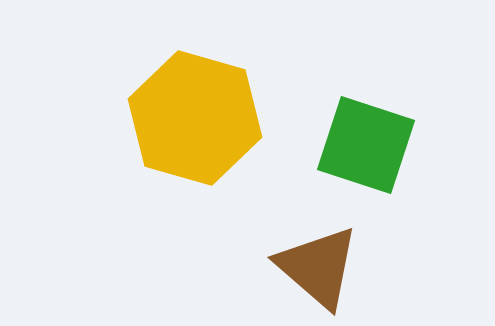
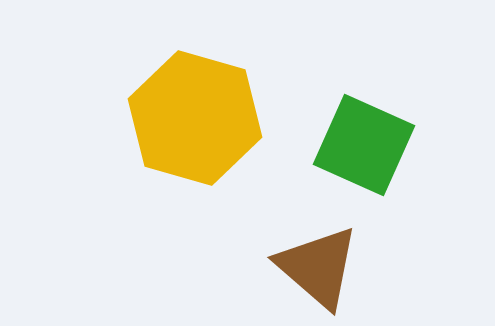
green square: moved 2 px left; rotated 6 degrees clockwise
